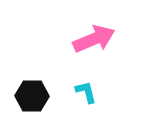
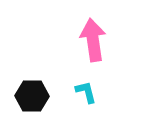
pink arrow: moved 1 px left, 1 px down; rotated 75 degrees counterclockwise
